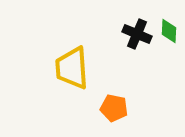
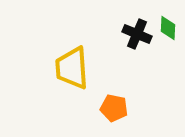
green diamond: moved 1 px left, 3 px up
